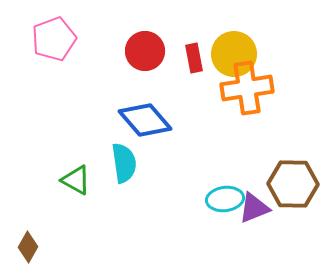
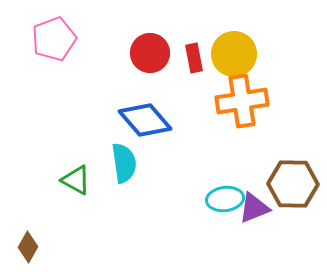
red circle: moved 5 px right, 2 px down
orange cross: moved 5 px left, 13 px down
